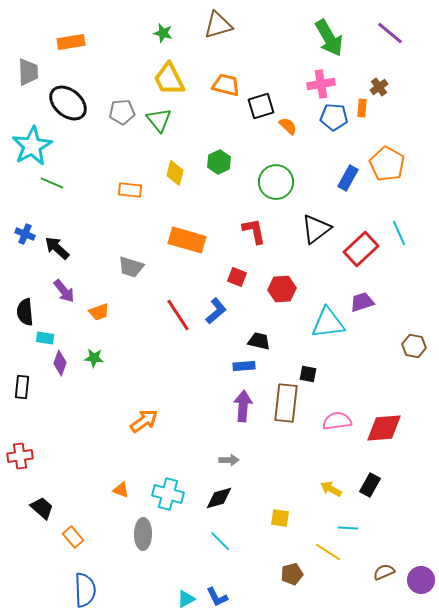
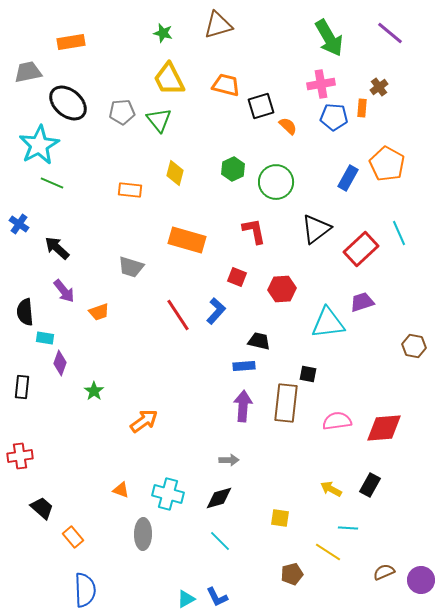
gray trapezoid at (28, 72): rotated 100 degrees counterclockwise
cyan star at (32, 146): moved 7 px right, 1 px up
green hexagon at (219, 162): moved 14 px right, 7 px down
blue cross at (25, 234): moved 6 px left, 10 px up; rotated 12 degrees clockwise
blue L-shape at (216, 311): rotated 8 degrees counterclockwise
green star at (94, 358): moved 33 px down; rotated 30 degrees clockwise
